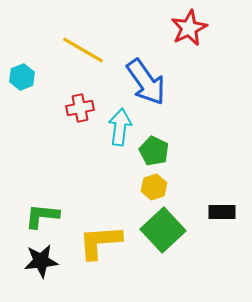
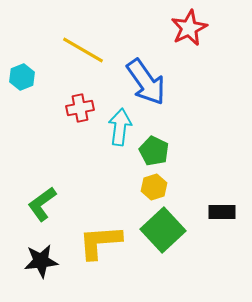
green L-shape: moved 12 px up; rotated 42 degrees counterclockwise
